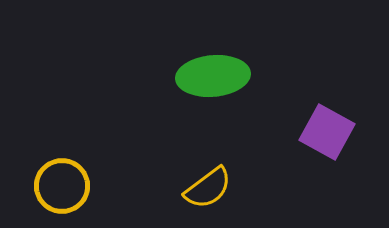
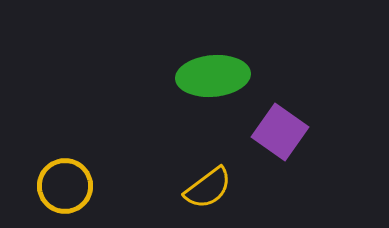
purple square: moved 47 px left; rotated 6 degrees clockwise
yellow circle: moved 3 px right
